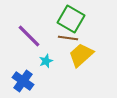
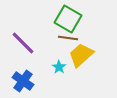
green square: moved 3 px left
purple line: moved 6 px left, 7 px down
cyan star: moved 13 px right, 6 px down; rotated 16 degrees counterclockwise
